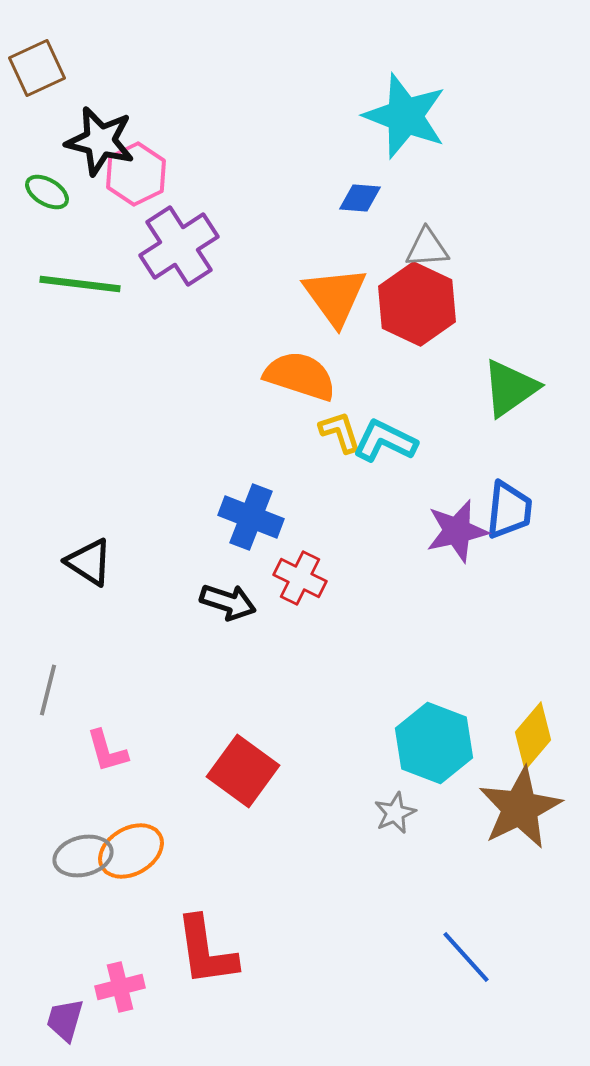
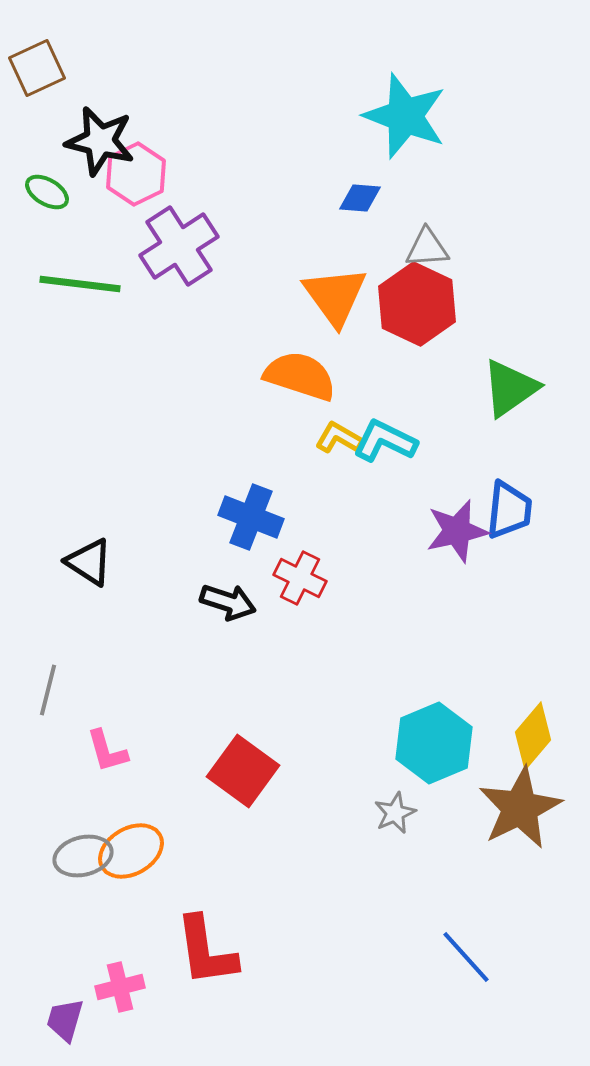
yellow L-shape: moved 1 px left, 6 px down; rotated 42 degrees counterclockwise
cyan hexagon: rotated 16 degrees clockwise
